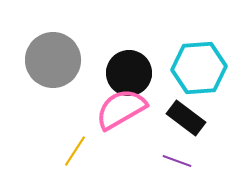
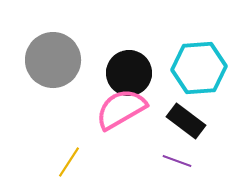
black rectangle: moved 3 px down
yellow line: moved 6 px left, 11 px down
